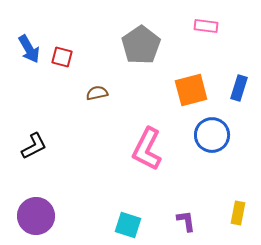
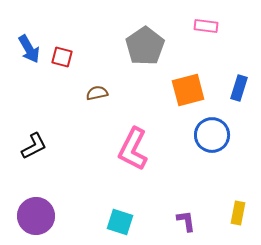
gray pentagon: moved 4 px right, 1 px down
orange square: moved 3 px left
pink L-shape: moved 14 px left
cyan square: moved 8 px left, 3 px up
